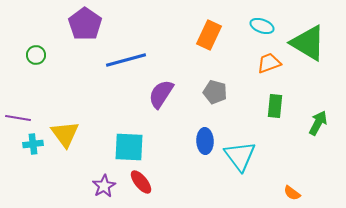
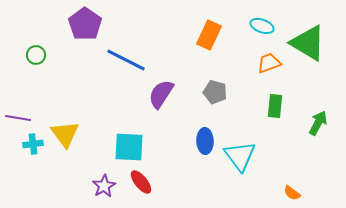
blue line: rotated 42 degrees clockwise
